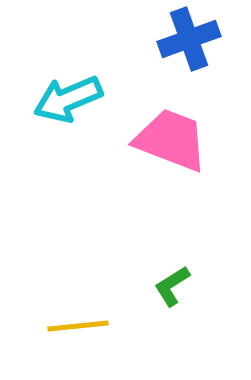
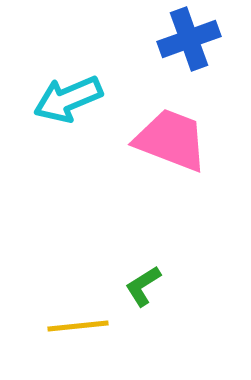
green L-shape: moved 29 px left
